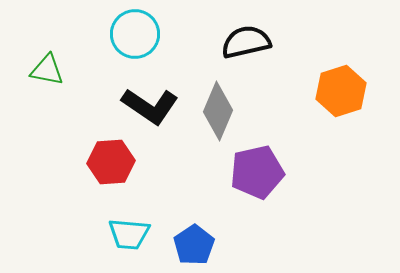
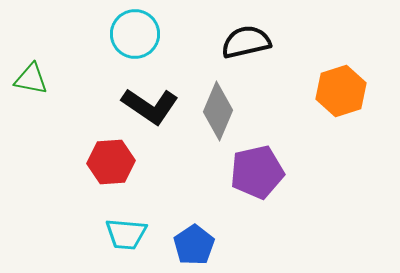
green triangle: moved 16 px left, 9 px down
cyan trapezoid: moved 3 px left
